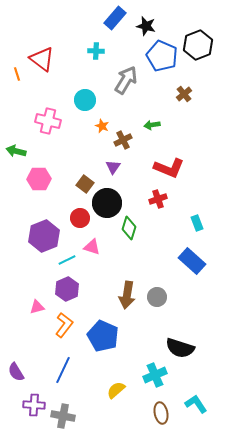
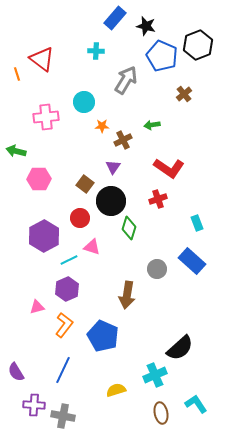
cyan circle at (85, 100): moved 1 px left, 2 px down
pink cross at (48, 121): moved 2 px left, 4 px up; rotated 20 degrees counterclockwise
orange star at (102, 126): rotated 24 degrees counterclockwise
red L-shape at (169, 168): rotated 12 degrees clockwise
black circle at (107, 203): moved 4 px right, 2 px up
purple hexagon at (44, 236): rotated 8 degrees counterclockwise
cyan line at (67, 260): moved 2 px right
gray circle at (157, 297): moved 28 px up
black semicircle at (180, 348): rotated 60 degrees counterclockwise
yellow semicircle at (116, 390): rotated 24 degrees clockwise
